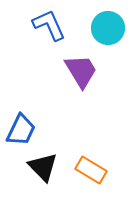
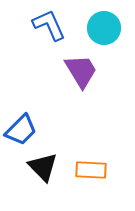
cyan circle: moved 4 px left
blue trapezoid: rotated 20 degrees clockwise
orange rectangle: rotated 28 degrees counterclockwise
